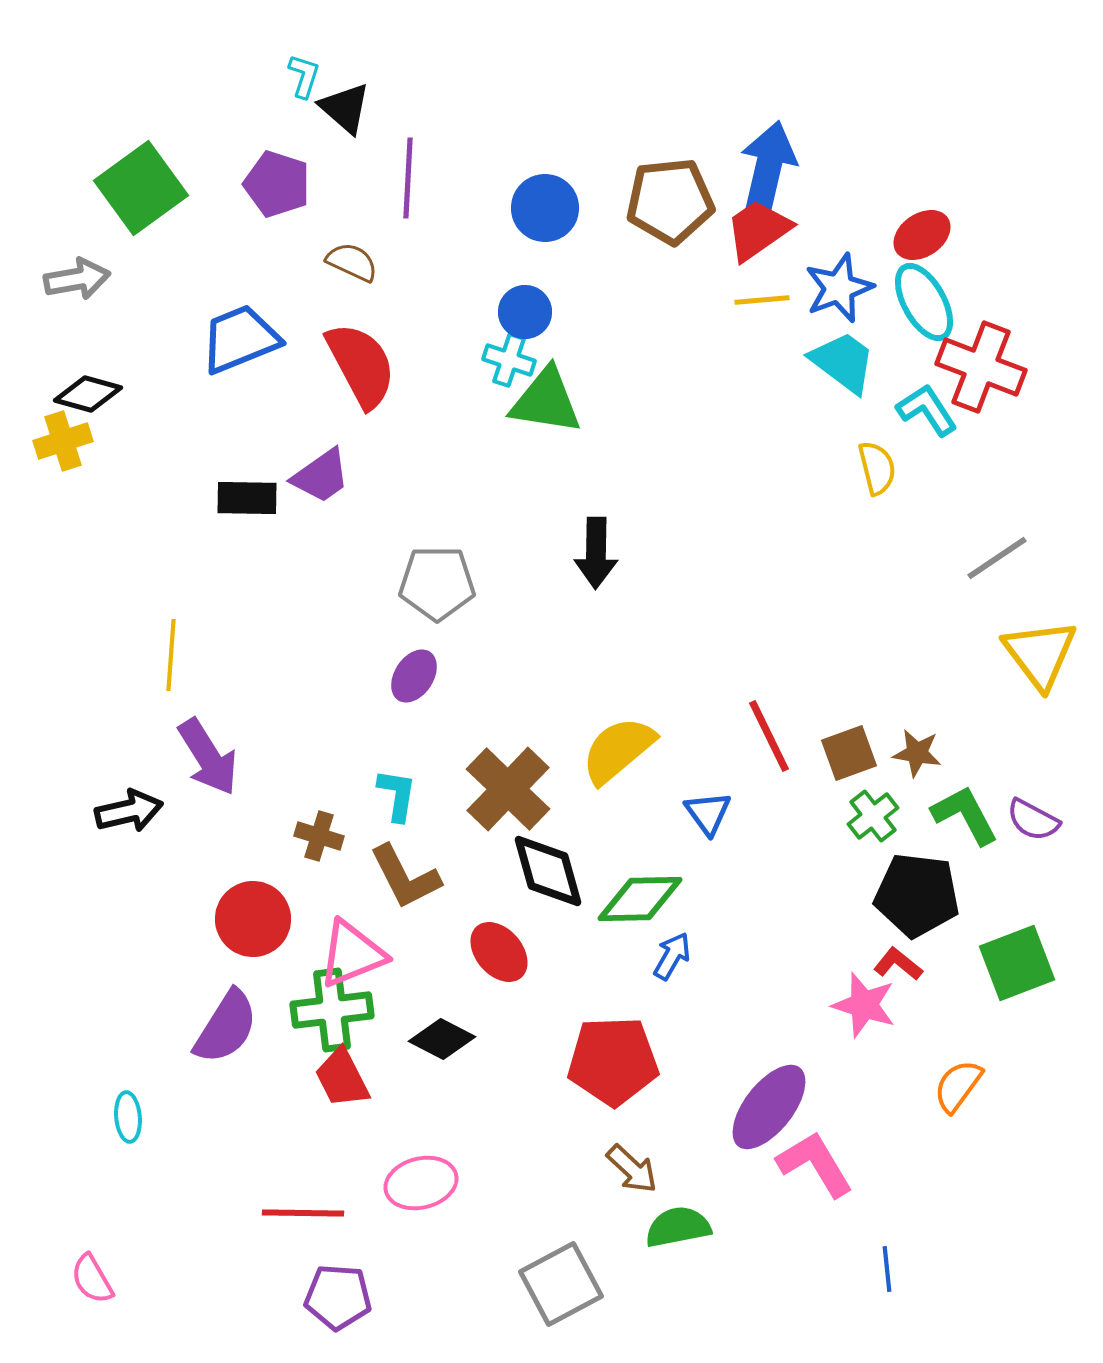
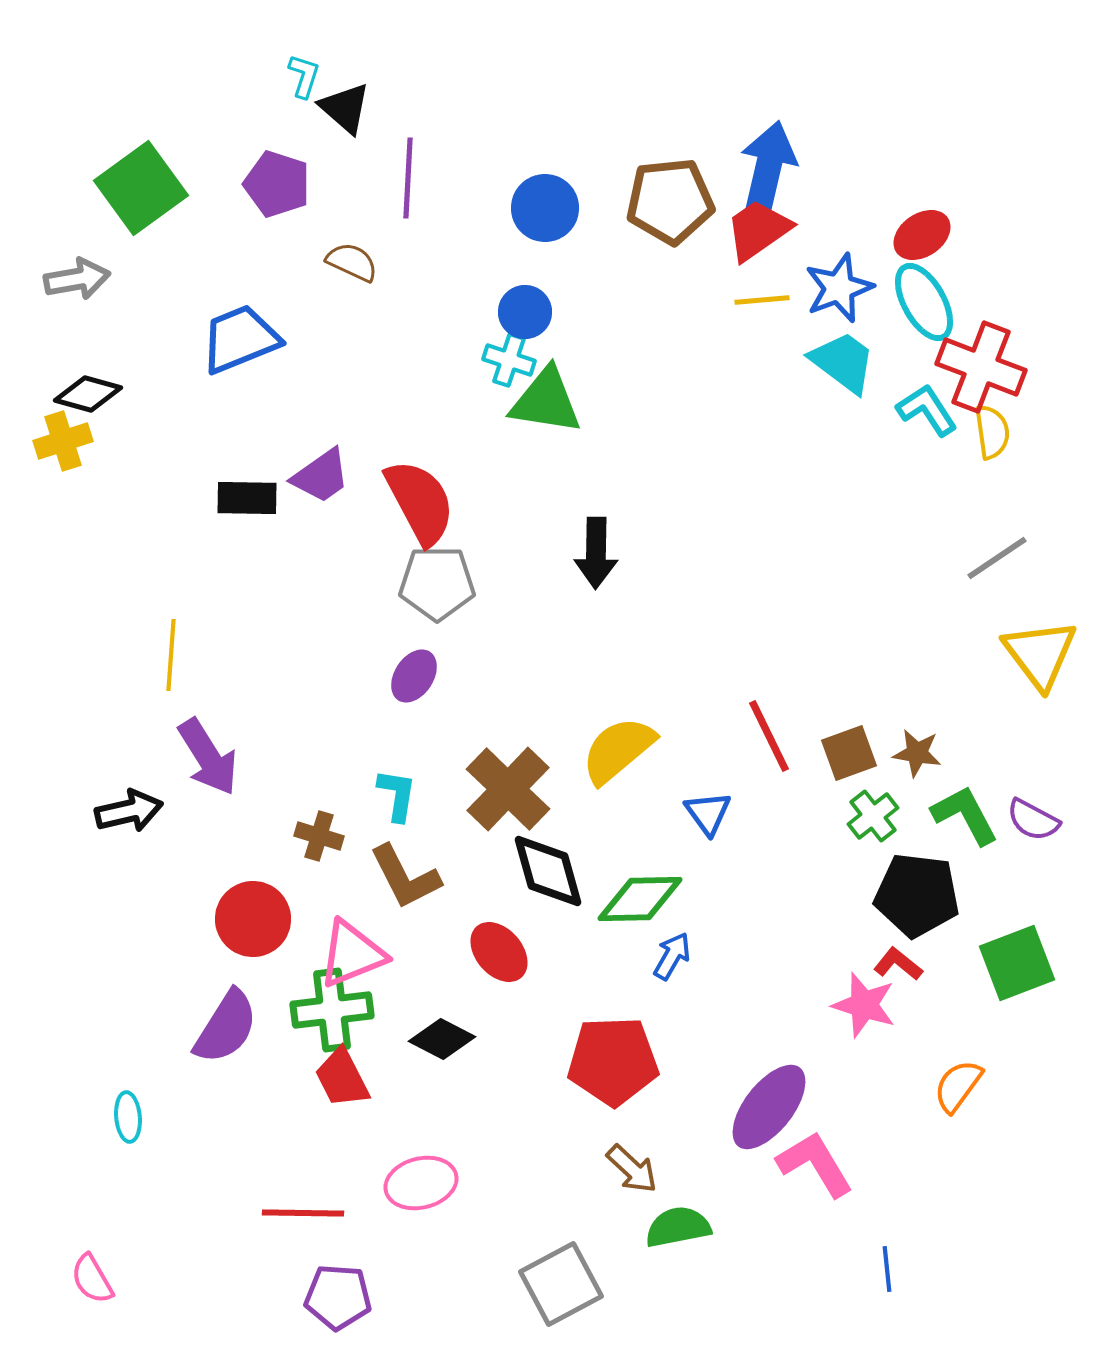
red semicircle at (361, 365): moved 59 px right, 137 px down
yellow semicircle at (877, 468): moved 115 px right, 36 px up; rotated 6 degrees clockwise
